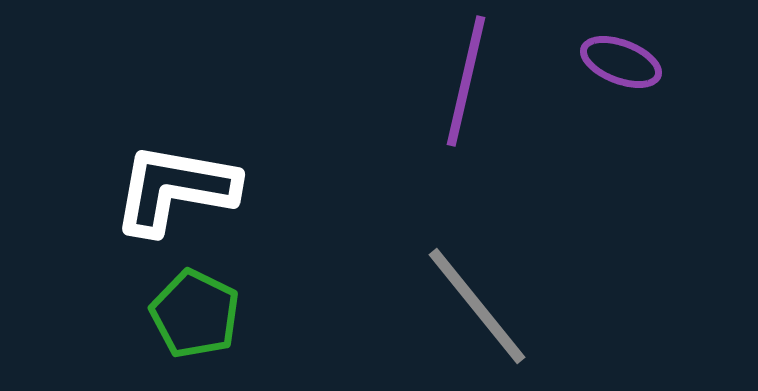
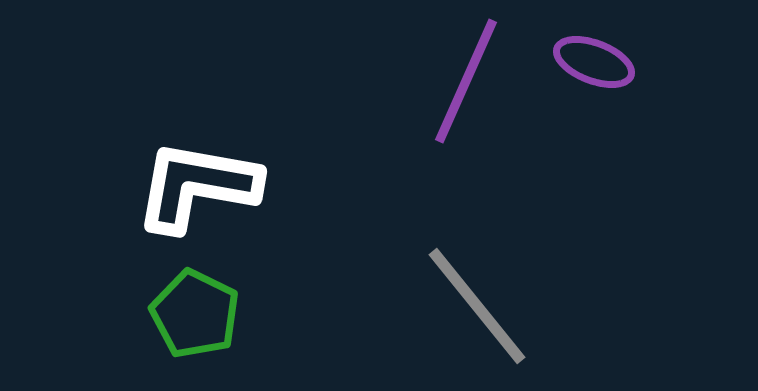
purple ellipse: moved 27 px left
purple line: rotated 11 degrees clockwise
white L-shape: moved 22 px right, 3 px up
